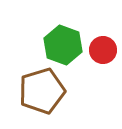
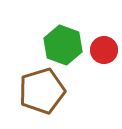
red circle: moved 1 px right
